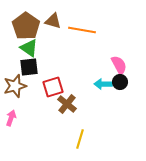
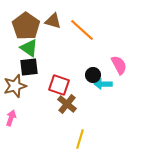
orange line: rotated 32 degrees clockwise
black circle: moved 27 px left, 7 px up
red square: moved 6 px right, 2 px up; rotated 35 degrees clockwise
